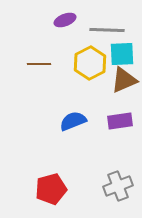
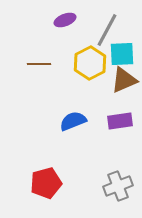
gray line: rotated 64 degrees counterclockwise
red pentagon: moved 5 px left, 6 px up
